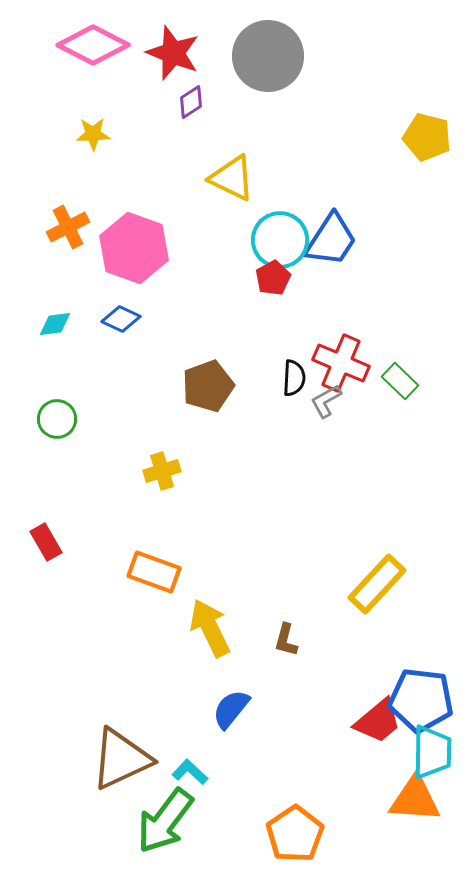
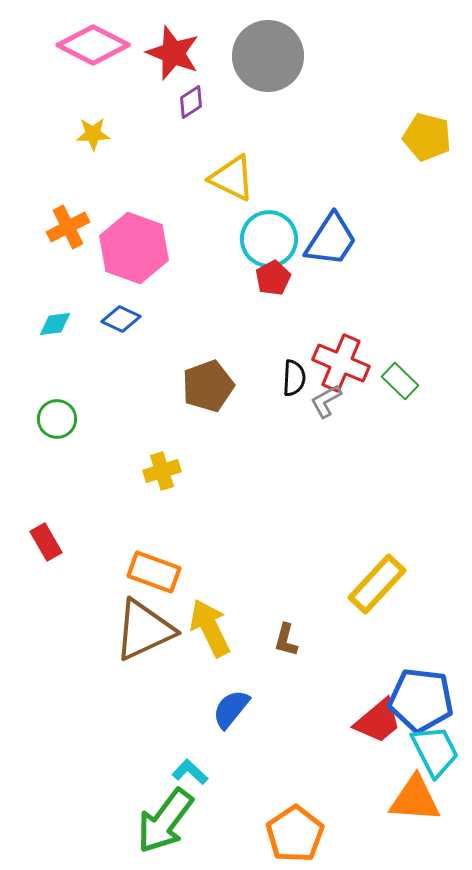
cyan circle: moved 11 px left, 1 px up
cyan trapezoid: moved 3 px right, 1 px up; rotated 28 degrees counterclockwise
brown triangle: moved 23 px right, 129 px up
